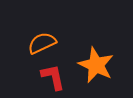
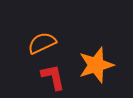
orange star: rotated 30 degrees clockwise
